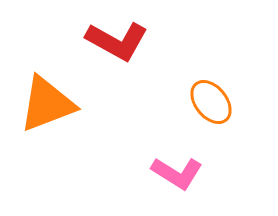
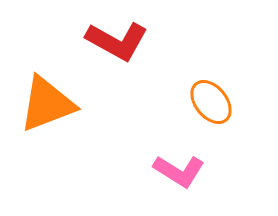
pink L-shape: moved 2 px right, 2 px up
